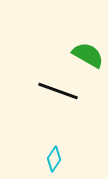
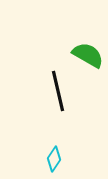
black line: rotated 57 degrees clockwise
